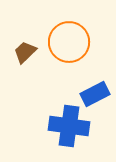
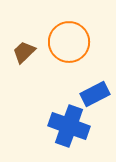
brown trapezoid: moved 1 px left
blue cross: rotated 12 degrees clockwise
